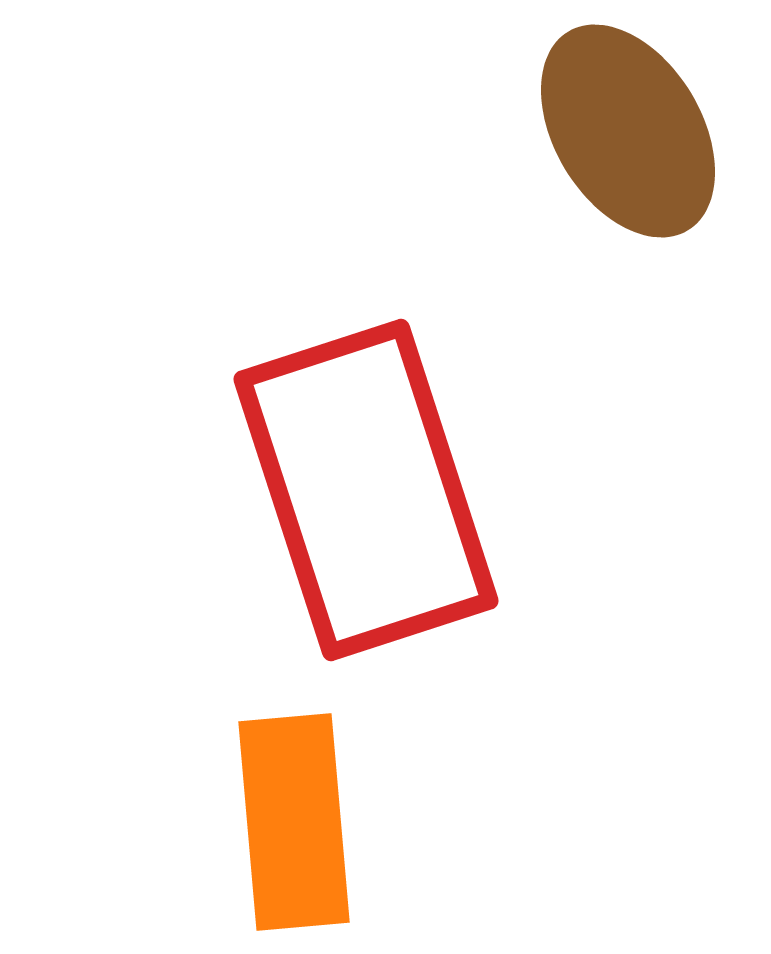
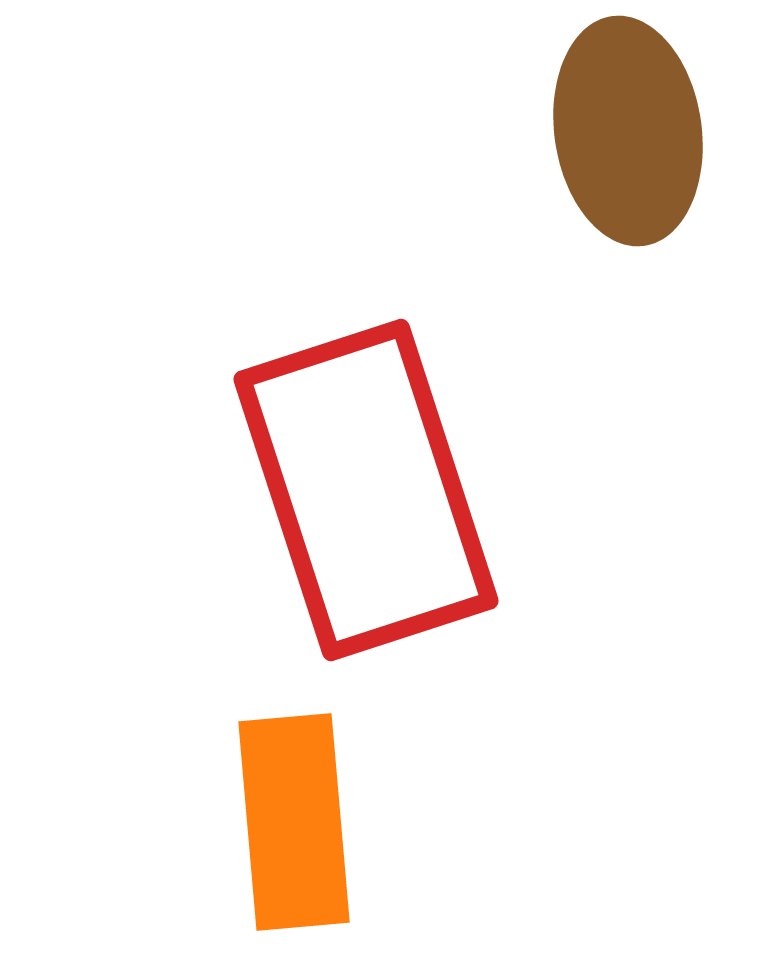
brown ellipse: rotated 23 degrees clockwise
